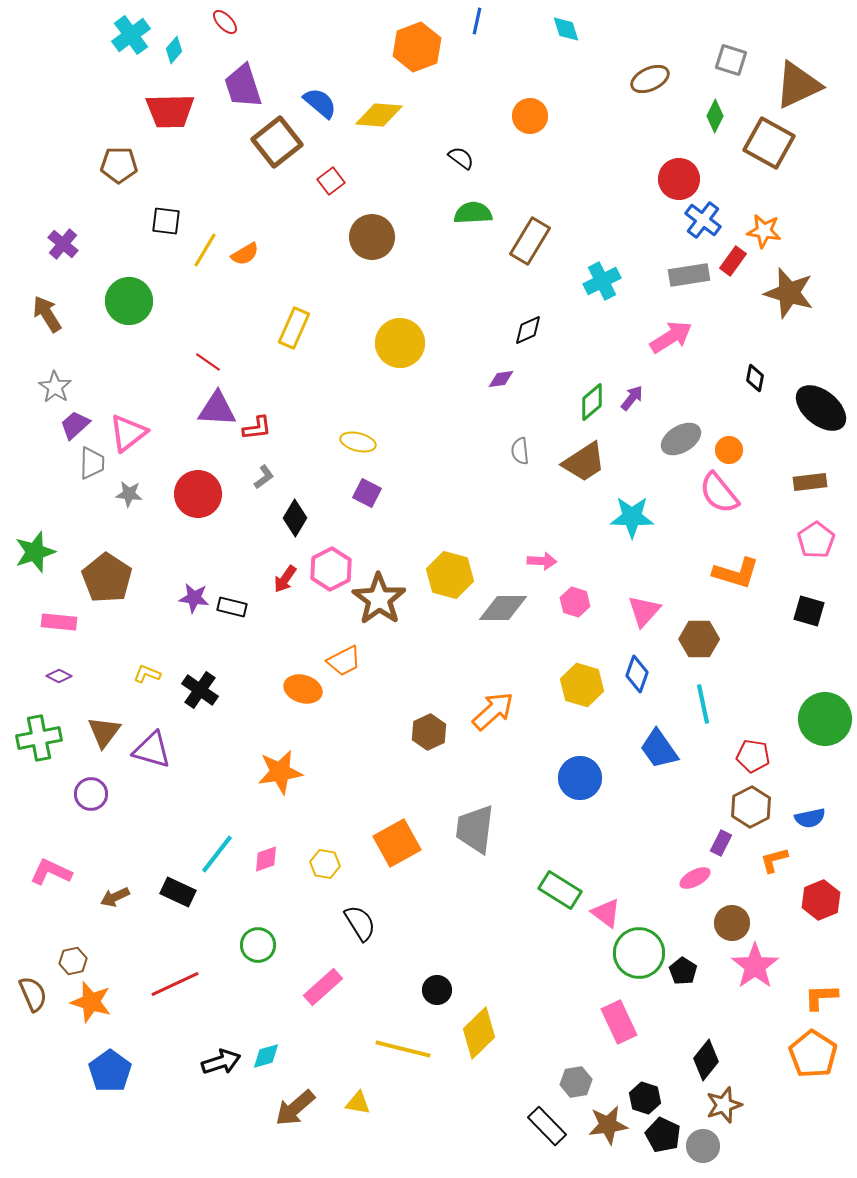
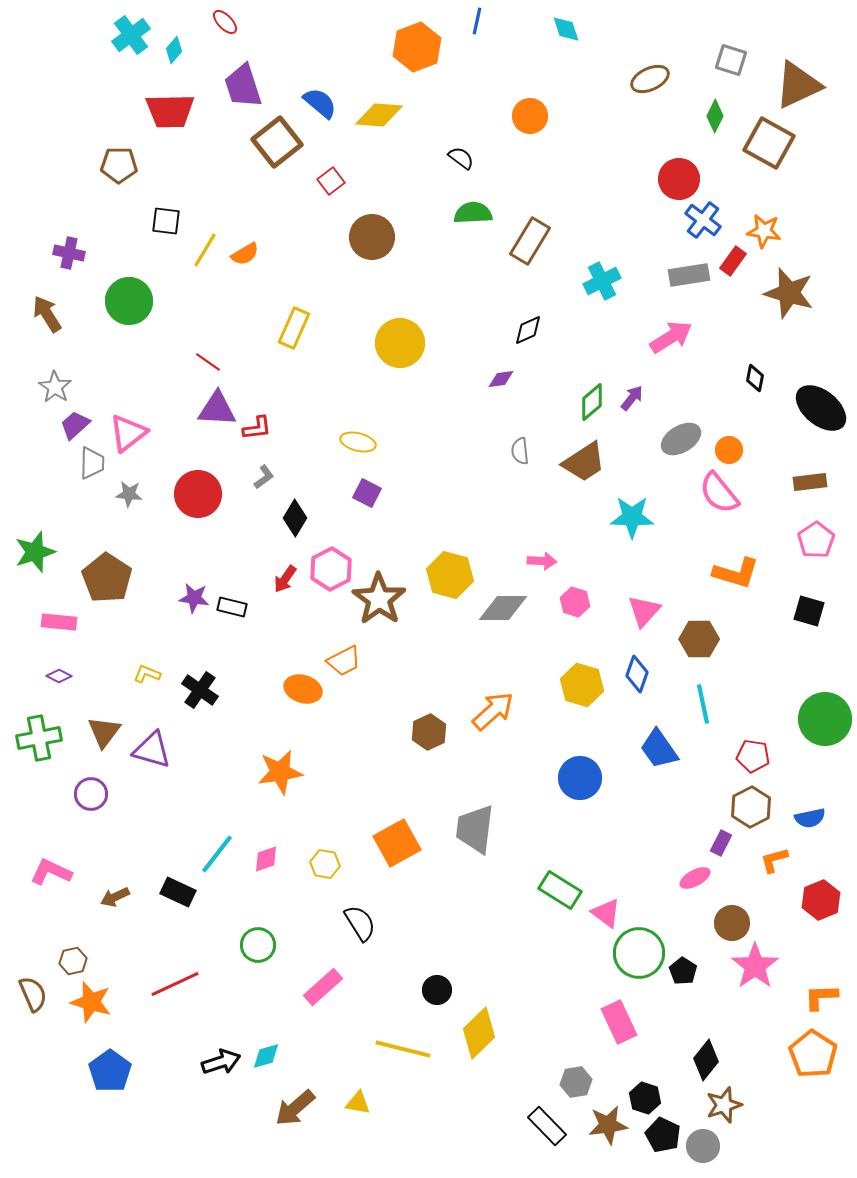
purple cross at (63, 244): moved 6 px right, 9 px down; rotated 28 degrees counterclockwise
